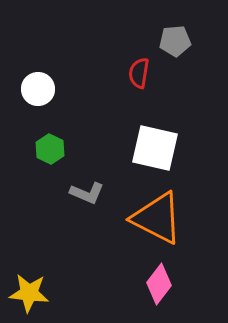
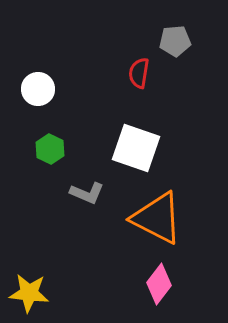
white square: moved 19 px left; rotated 6 degrees clockwise
